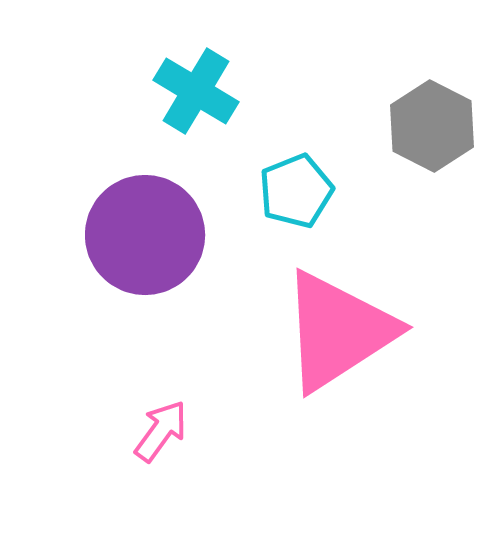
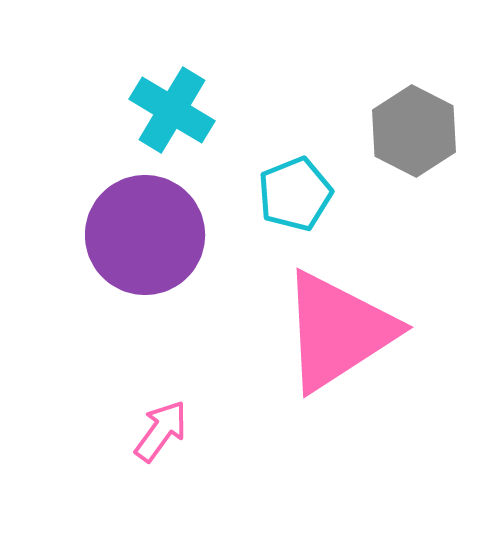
cyan cross: moved 24 px left, 19 px down
gray hexagon: moved 18 px left, 5 px down
cyan pentagon: moved 1 px left, 3 px down
